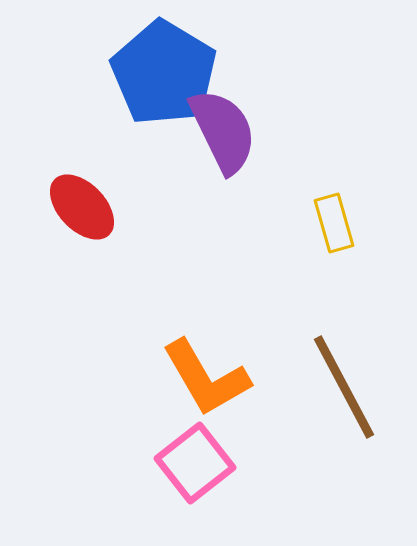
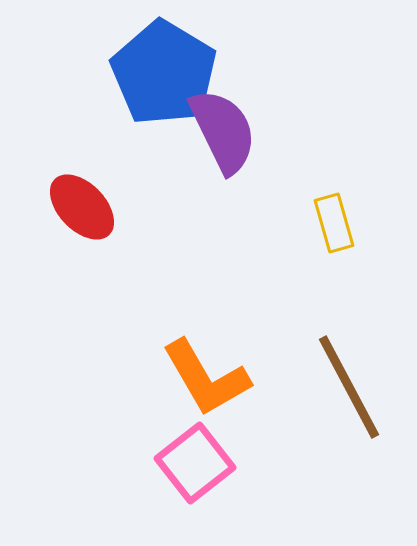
brown line: moved 5 px right
